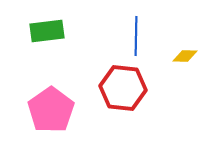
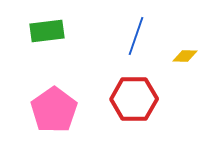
blue line: rotated 18 degrees clockwise
red hexagon: moved 11 px right, 11 px down; rotated 6 degrees counterclockwise
pink pentagon: moved 3 px right
